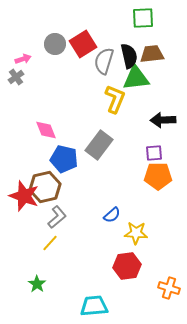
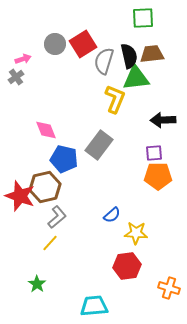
red star: moved 4 px left
